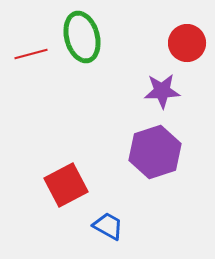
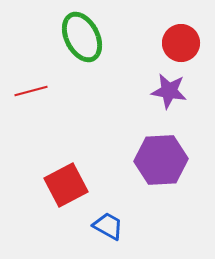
green ellipse: rotated 12 degrees counterclockwise
red circle: moved 6 px left
red line: moved 37 px down
purple star: moved 7 px right; rotated 12 degrees clockwise
purple hexagon: moved 6 px right, 8 px down; rotated 15 degrees clockwise
